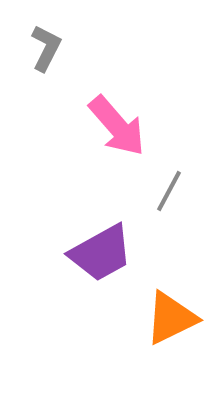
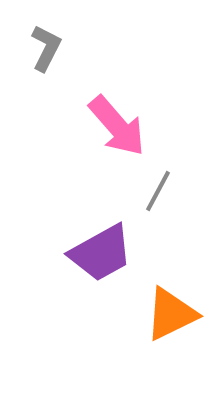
gray line: moved 11 px left
orange triangle: moved 4 px up
